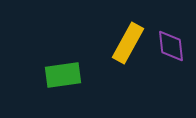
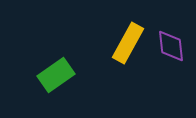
green rectangle: moved 7 px left; rotated 27 degrees counterclockwise
